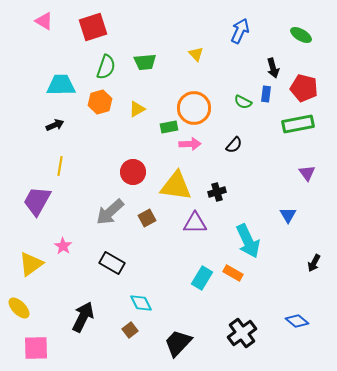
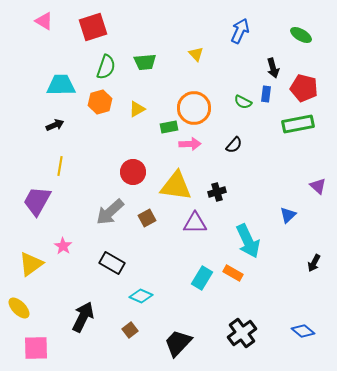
purple triangle at (307, 173): moved 11 px right, 13 px down; rotated 12 degrees counterclockwise
blue triangle at (288, 215): rotated 18 degrees clockwise
cyan diamond at (141, 303): moved 7 px up; rotated 40 degrees counterclockwise
blue diamond at (297, 321): moved 6 px right, 10 px down
